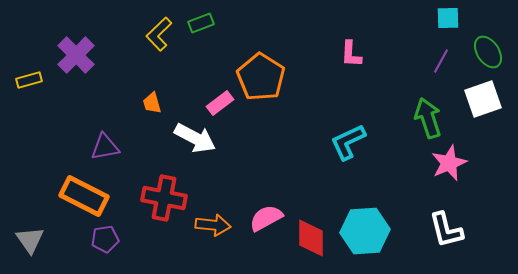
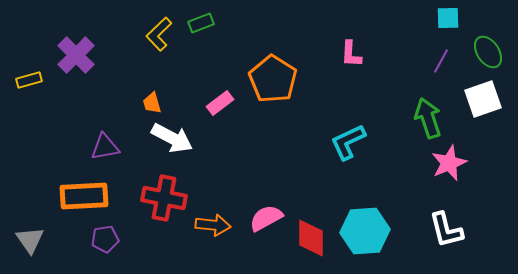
orange pentagon: moved 12 px right, 2 px down
white arrow: moved 23 px left
orange rectangle: rotated 30 degrees counterclockwise
